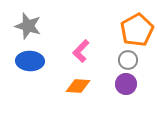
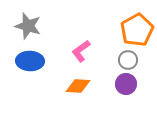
pink L-shape: rotated 10 degrees clockwise
